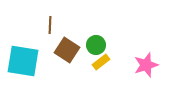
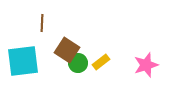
brown line: moved 8 px left, 2 px up
green circle: moved 18 px left, 18 px down
cyan square: rotated 16 degrees counterclockwise
